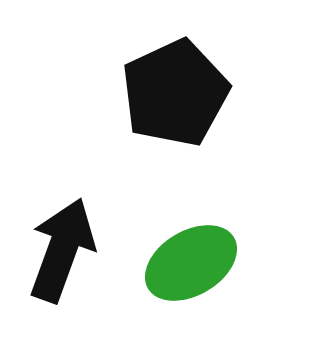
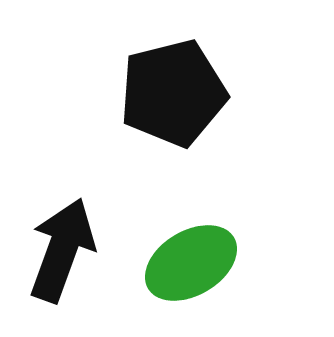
black pentagon: moved 2 px left; rotated 11 degrees clockwise
